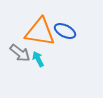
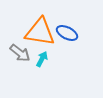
blue ellipse: moved 2 px right, 2 px down
cyan arrow: moved 4 px right; rotated 56 degrees clockwise
